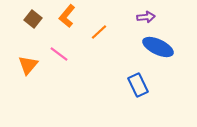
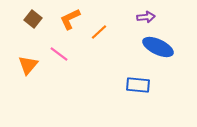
orange L-shape: moved 3 px right, 3 px down; rotated 25 degrees clockwise
blue rectangle: rotated 60 degrees counterclockwise
